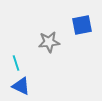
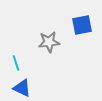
blue triangle: moved 1 px right, 2 px down
